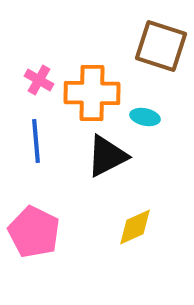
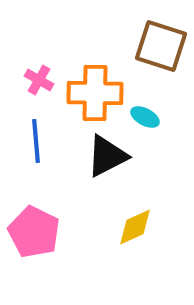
orange cross: moved 3 px right
cyan ellipse: rotated 16 degrees clockwise
